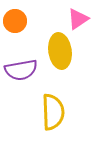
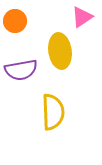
pink triangle: moved 4 px right, 2 px up
